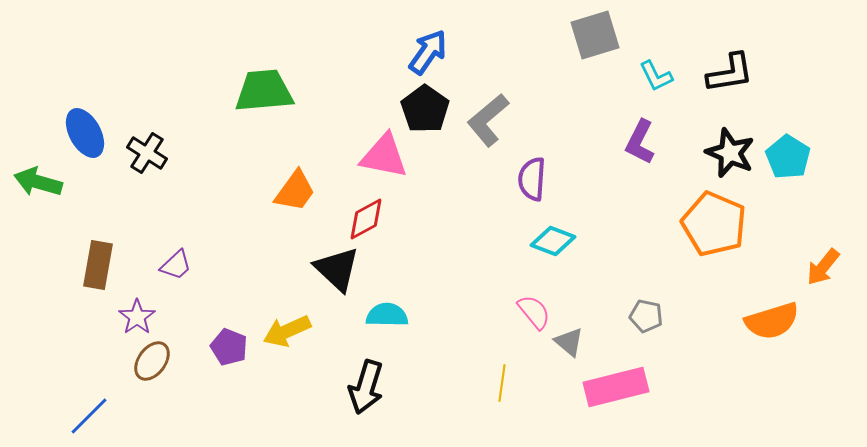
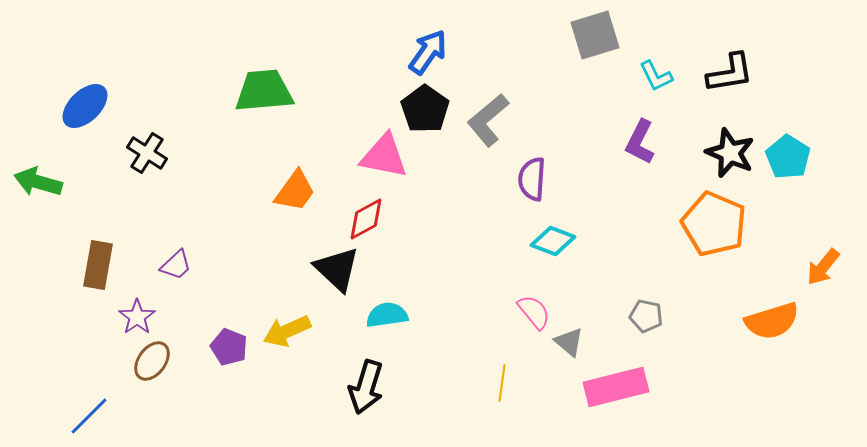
blue ellipse: moved 27 px up; rotated 75 degrees clockwise
cyan semicircle: rotated 9 degrees counterclockwise
